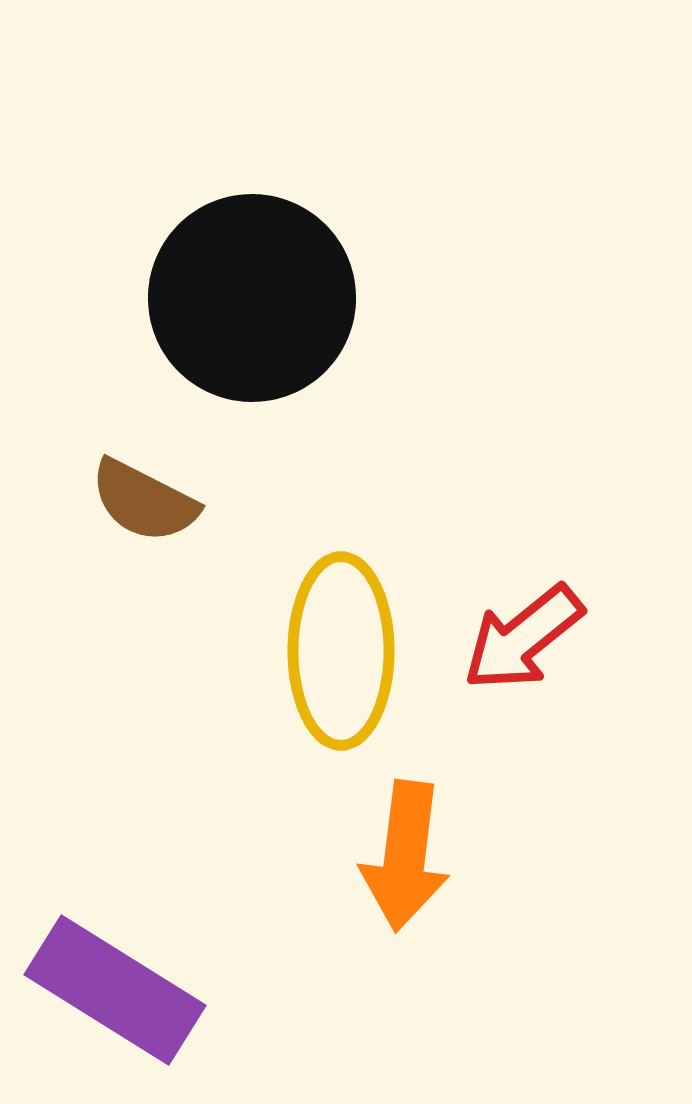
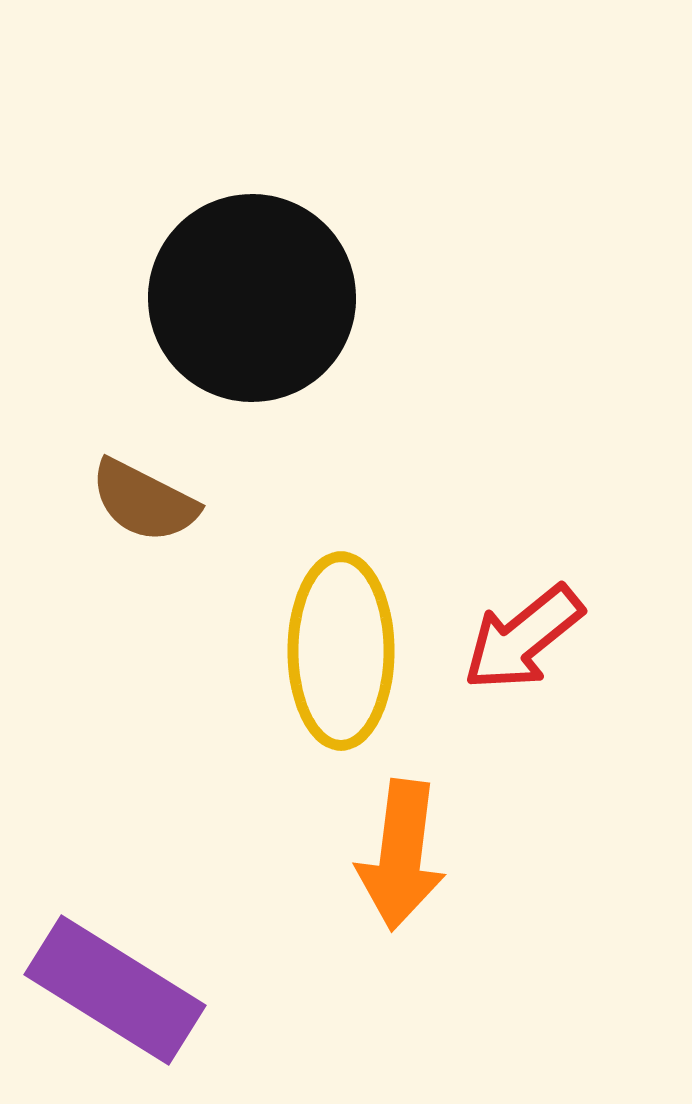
orange arrow: moved 4 px left, 1 px up
